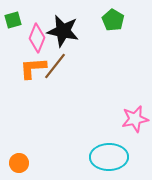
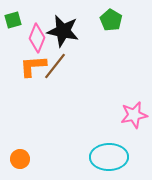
green pentagon: moved 2 px left
orange L-shape: moved 2 px up
pink star: moved 1 px left, 4 px up
orange circle: moved 1 px right, 4 px up
